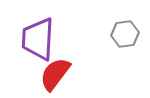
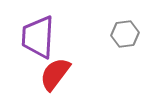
purple trapezoid: moved 2 px up
